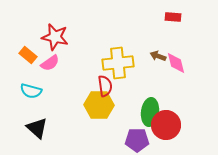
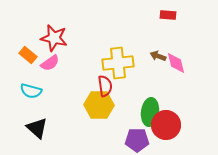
red rectangle: moved 5 px left, 2 px up
red star: moved 1 px left, 1 px down
